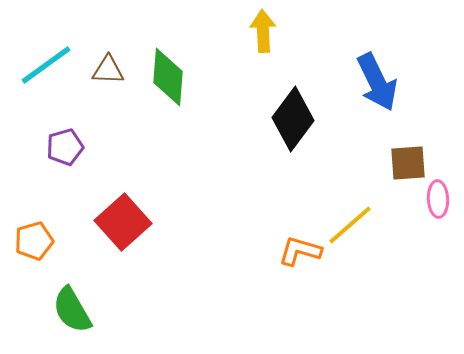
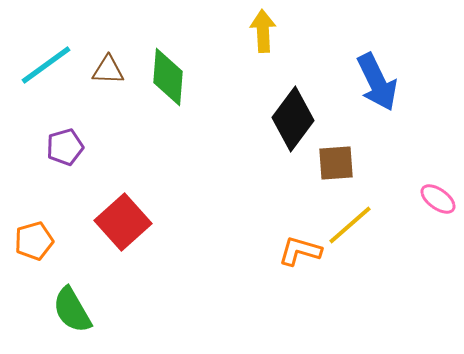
brown square: moved 72 px left
pink ellipse: rotated 51 degrees counterclockwise
